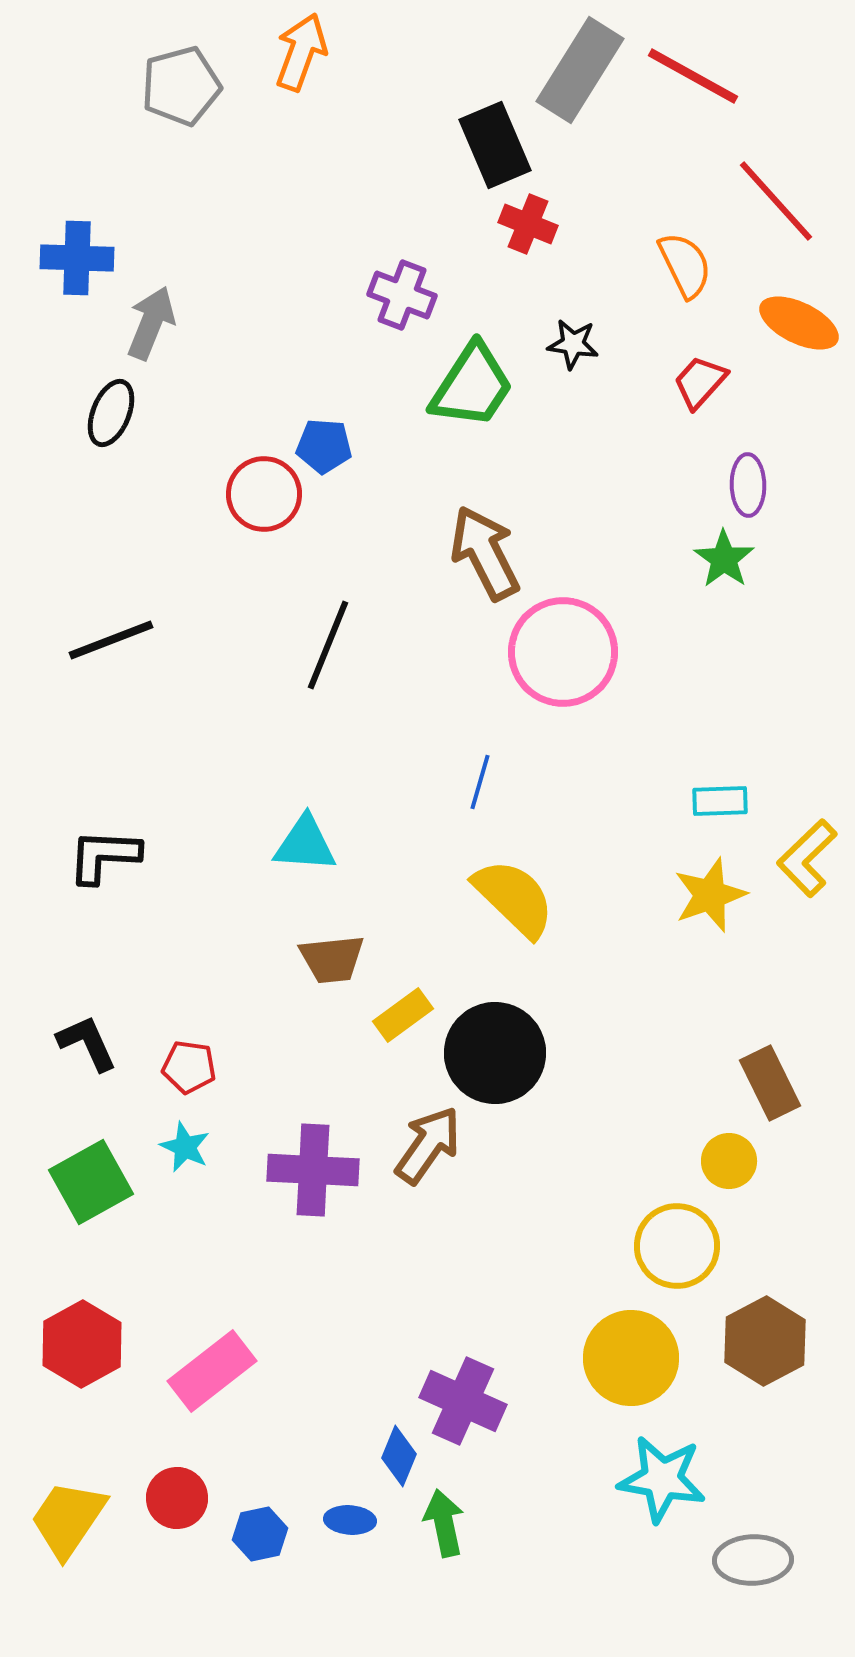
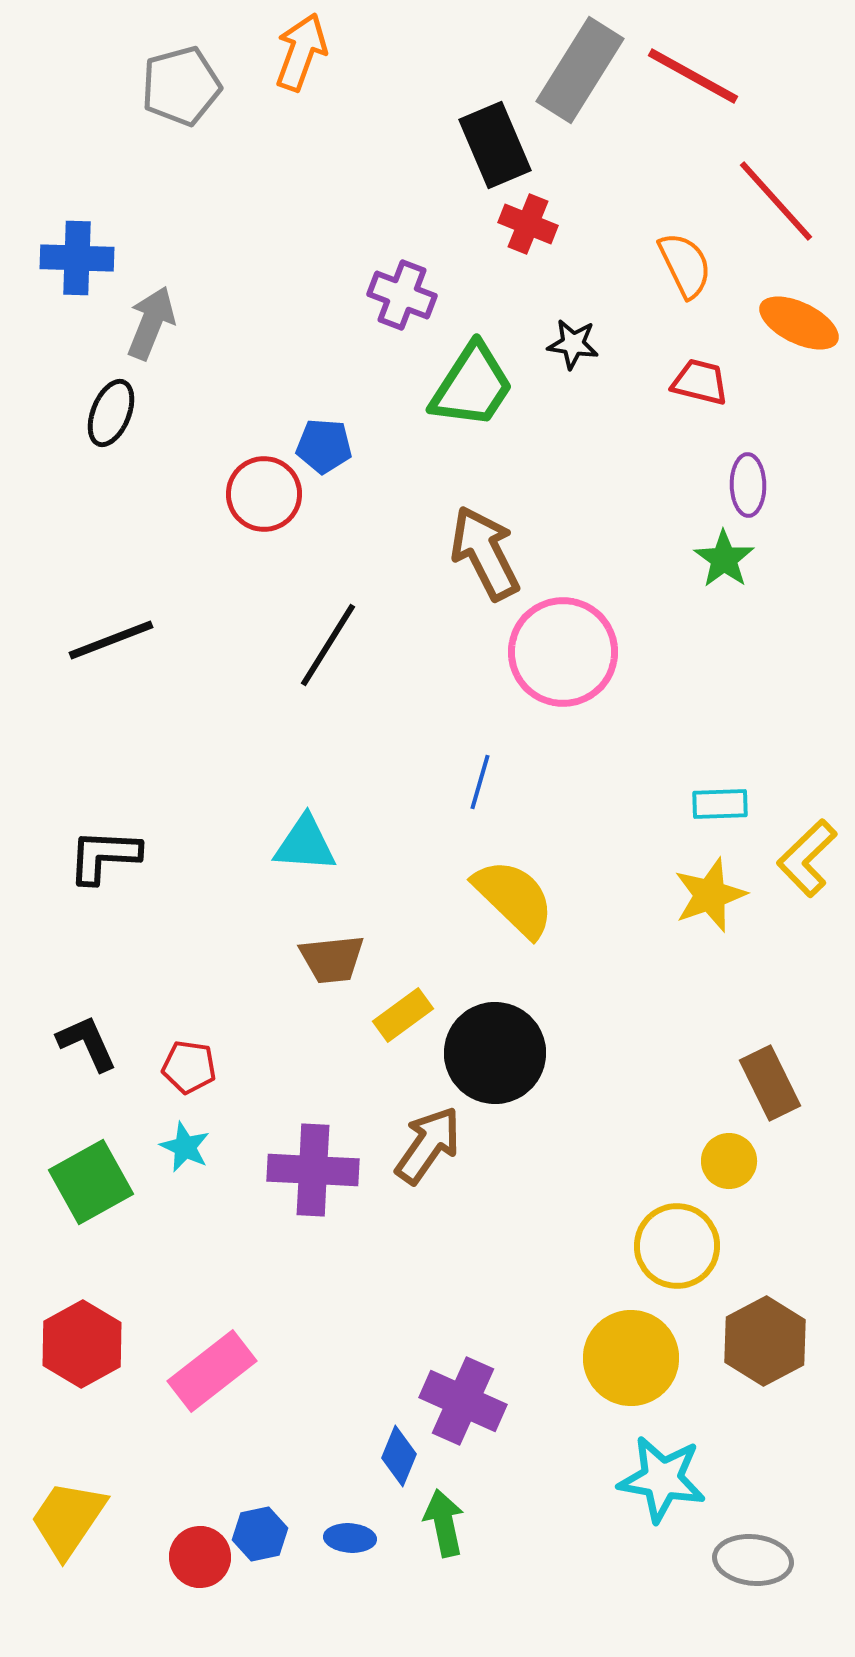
red trapezoid at (700, 382): rotated 62 degrees clockwise
black line at (328, 645): rotated 10 degrees clockwise
cyan rectangle at (720, 801): moved 3 px down
red circle at (177, 1498): moved 23 px right, 59 px down
blue ellipse at (350, 1520): moved 18 px down
gray ellipse at (753, 1560): rotated 8 degrees clockwise
